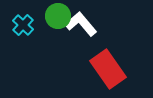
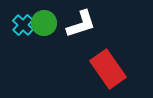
green circle: moved 14 px left, 7 px down
white L-shape: rotated 112 degrees clockwise
